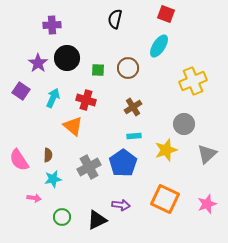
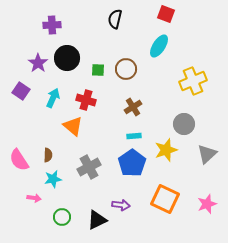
brown circle: moved 2 px left, 1 px down
blue pentagon: moved 9 px right
